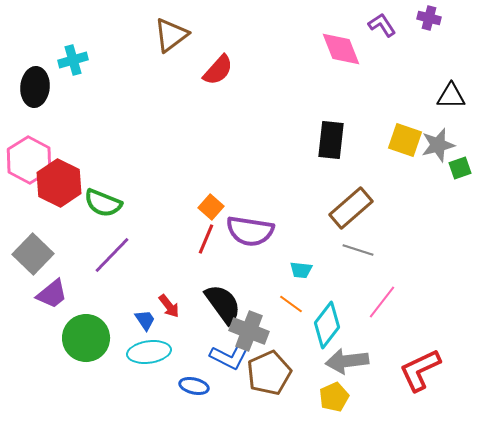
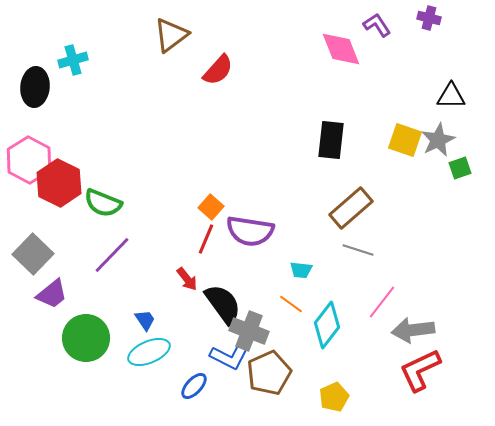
purple L-shape: moved 5 px left
gray star: moved 5 px up; rotated 12 degrees counterclockwise
red arrow: moved 18 px right, 27 px up
cyan ellipse: rotated 15 degrees counterclockwise
gray arrow: moved 66 px right, 31 px up
blue ellipse: rotated 60 degrees counterclockwise
